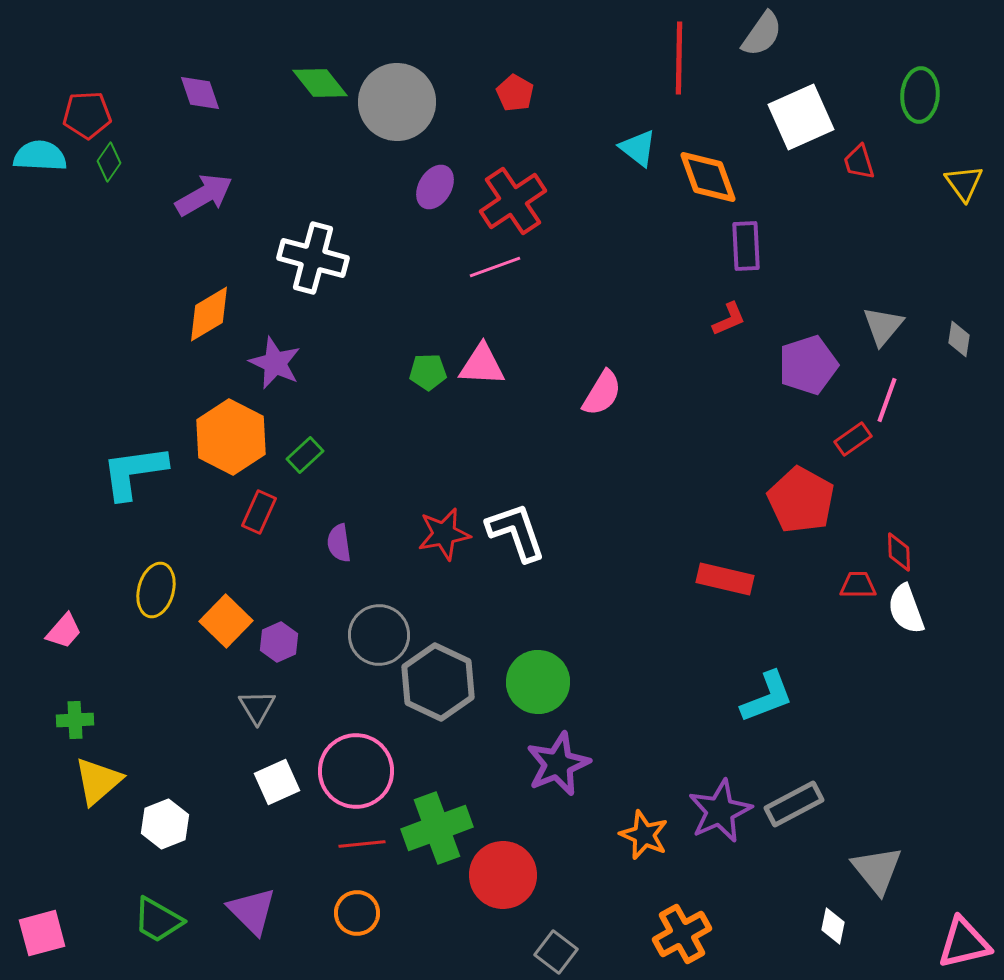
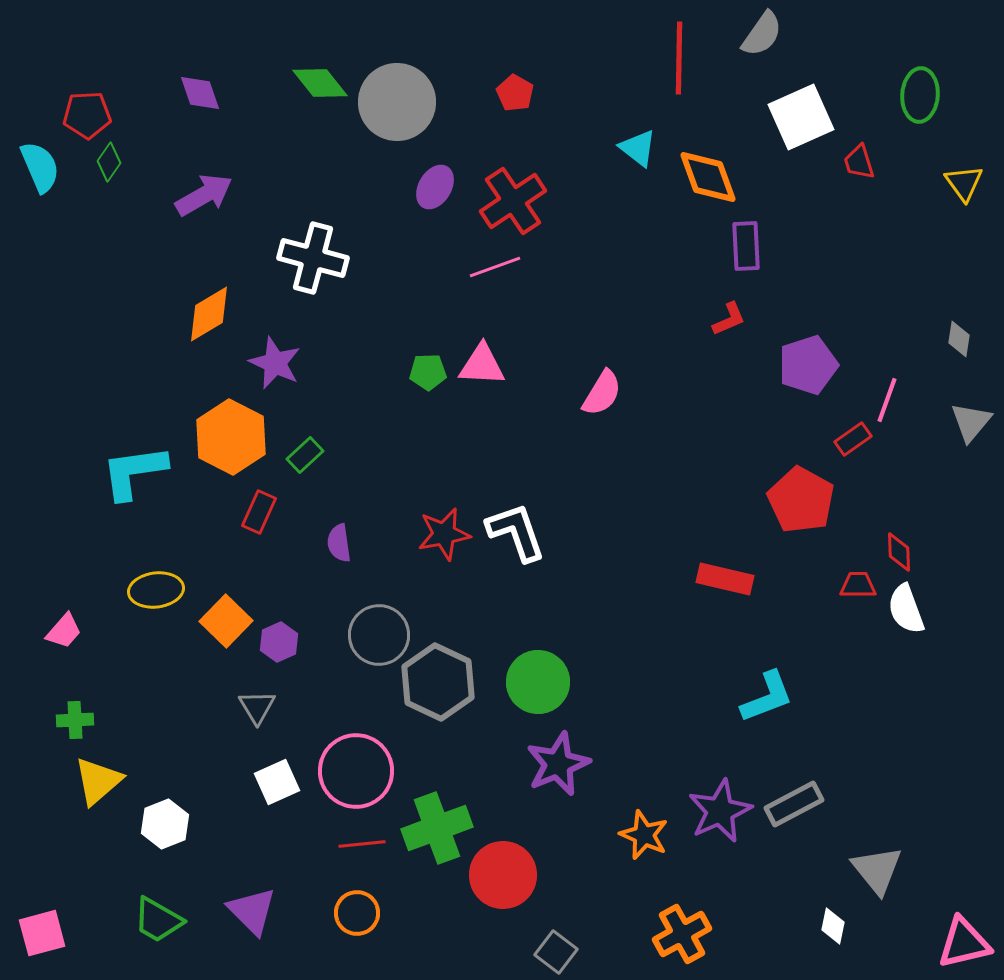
cyan semicircle at (40, 156): moved 11 px down; rotated 64 degrees clockwise
gray triangle at (883, 326): moved 88 px right, 96 px down
yellow ellipse at (156, 590): rotated 68 degrees clockwise
